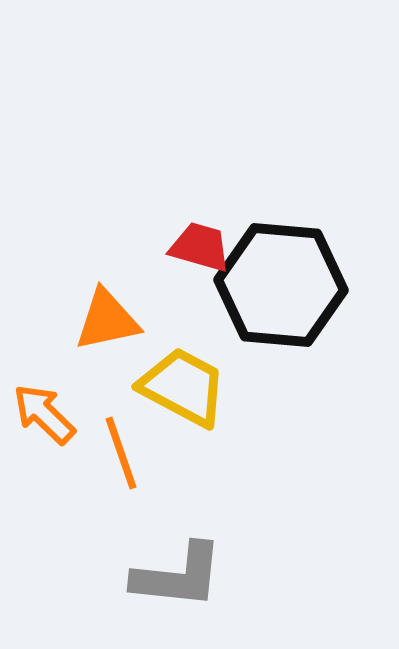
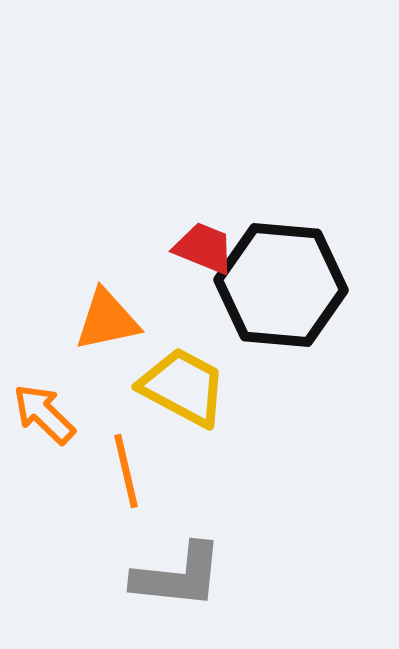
red trapezoid: moved 4 px right, 1 px down; rotated 6 degrees clockwise
orange line: moved 5 px right, 18 px down; rotated 6 degrees clockwise
